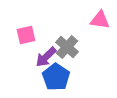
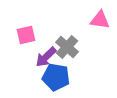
blue pentagon: rotated 24 degrees counterclockwise
